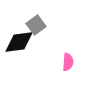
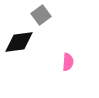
gray square: moved 5 px right, 10 px up
